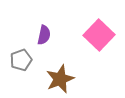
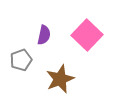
pink square: moved 12 px left
